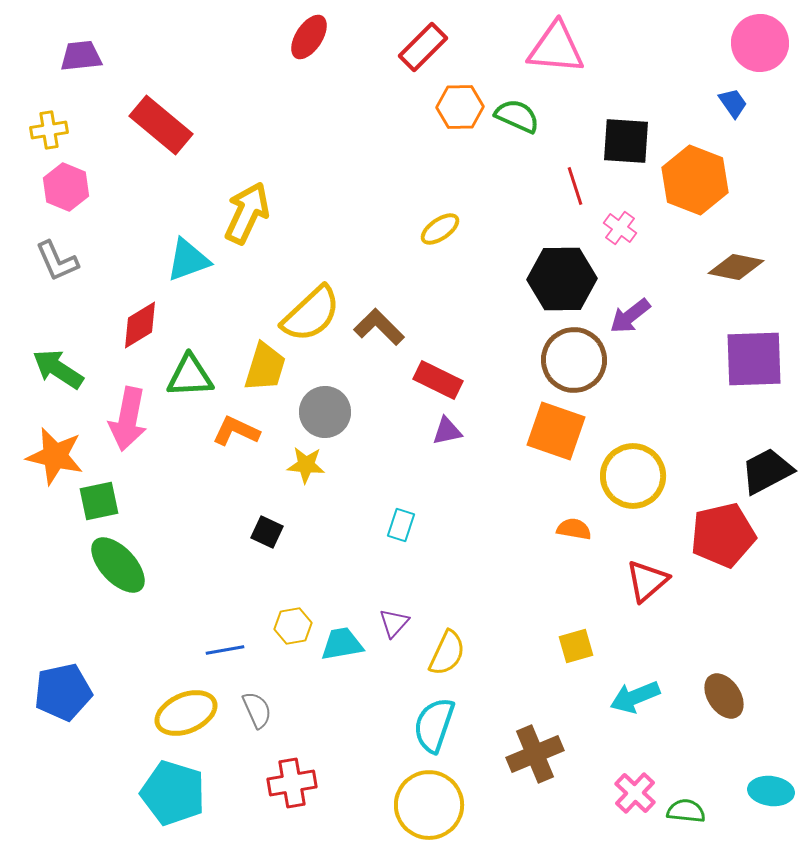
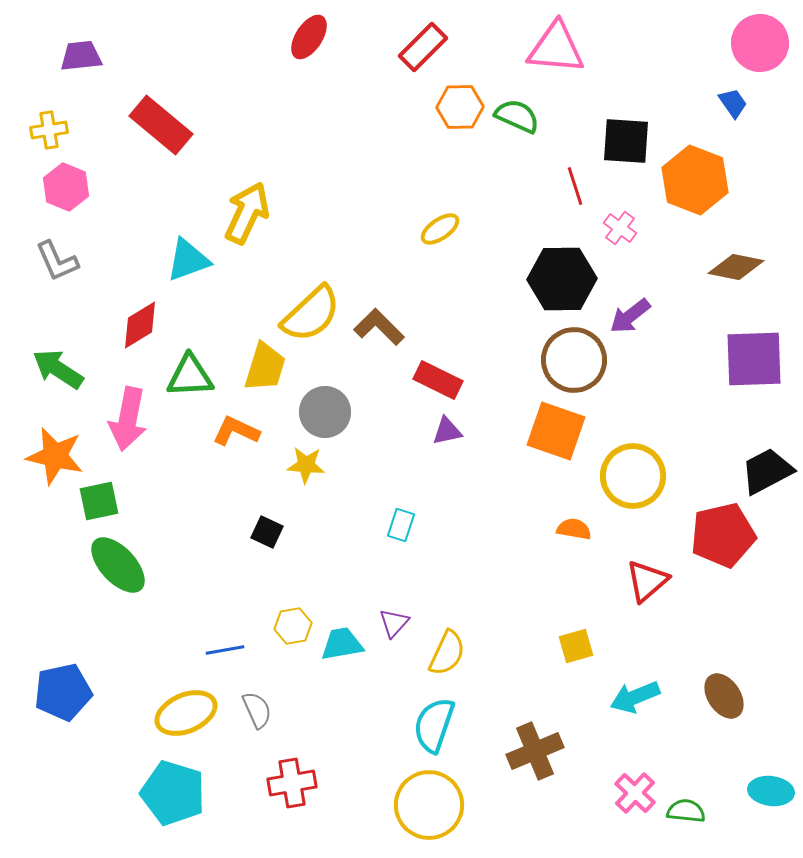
brown cross at (535, 754): moved 3 px up
